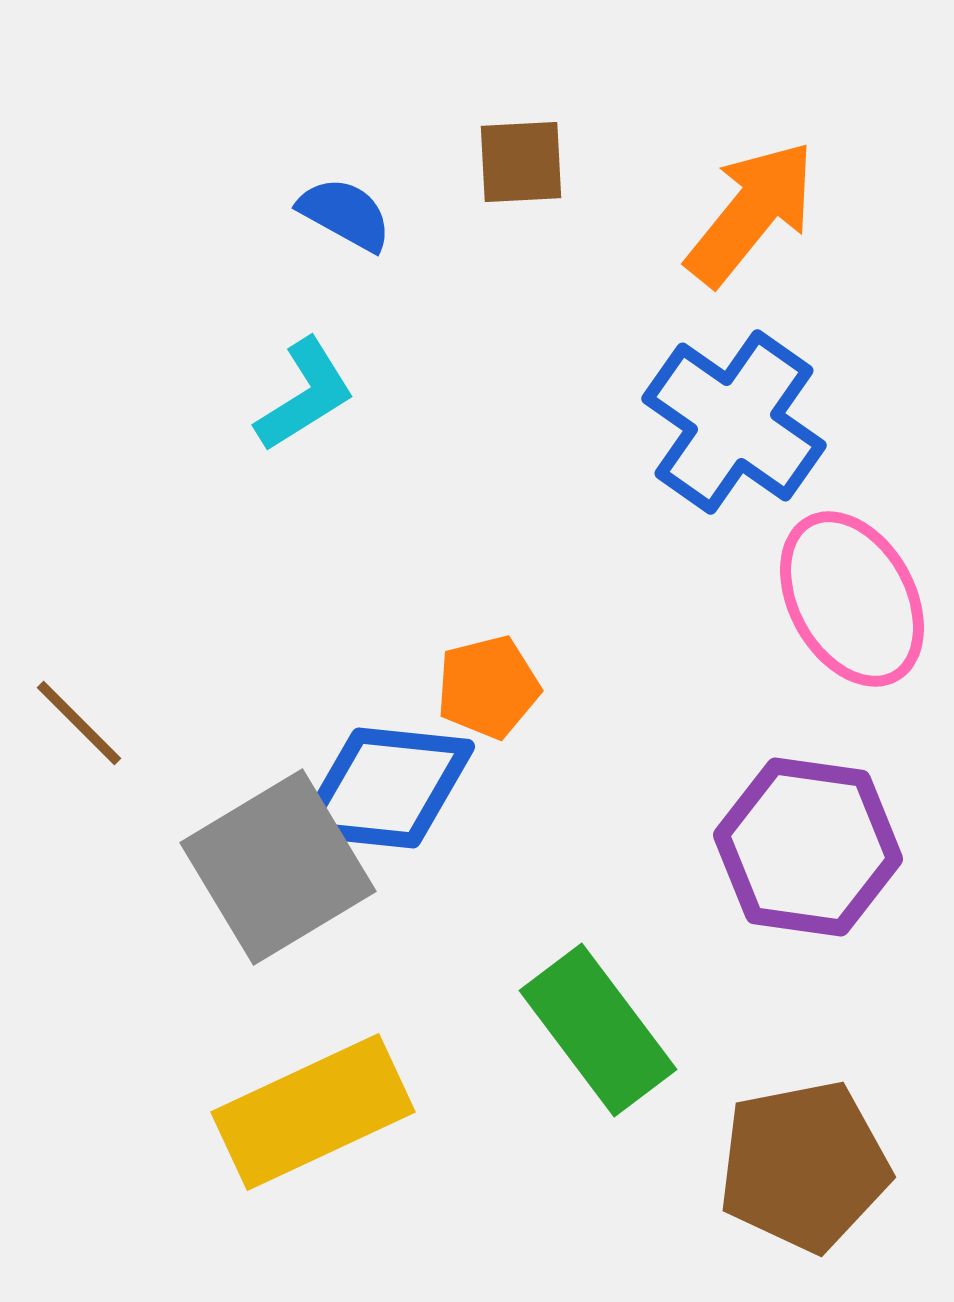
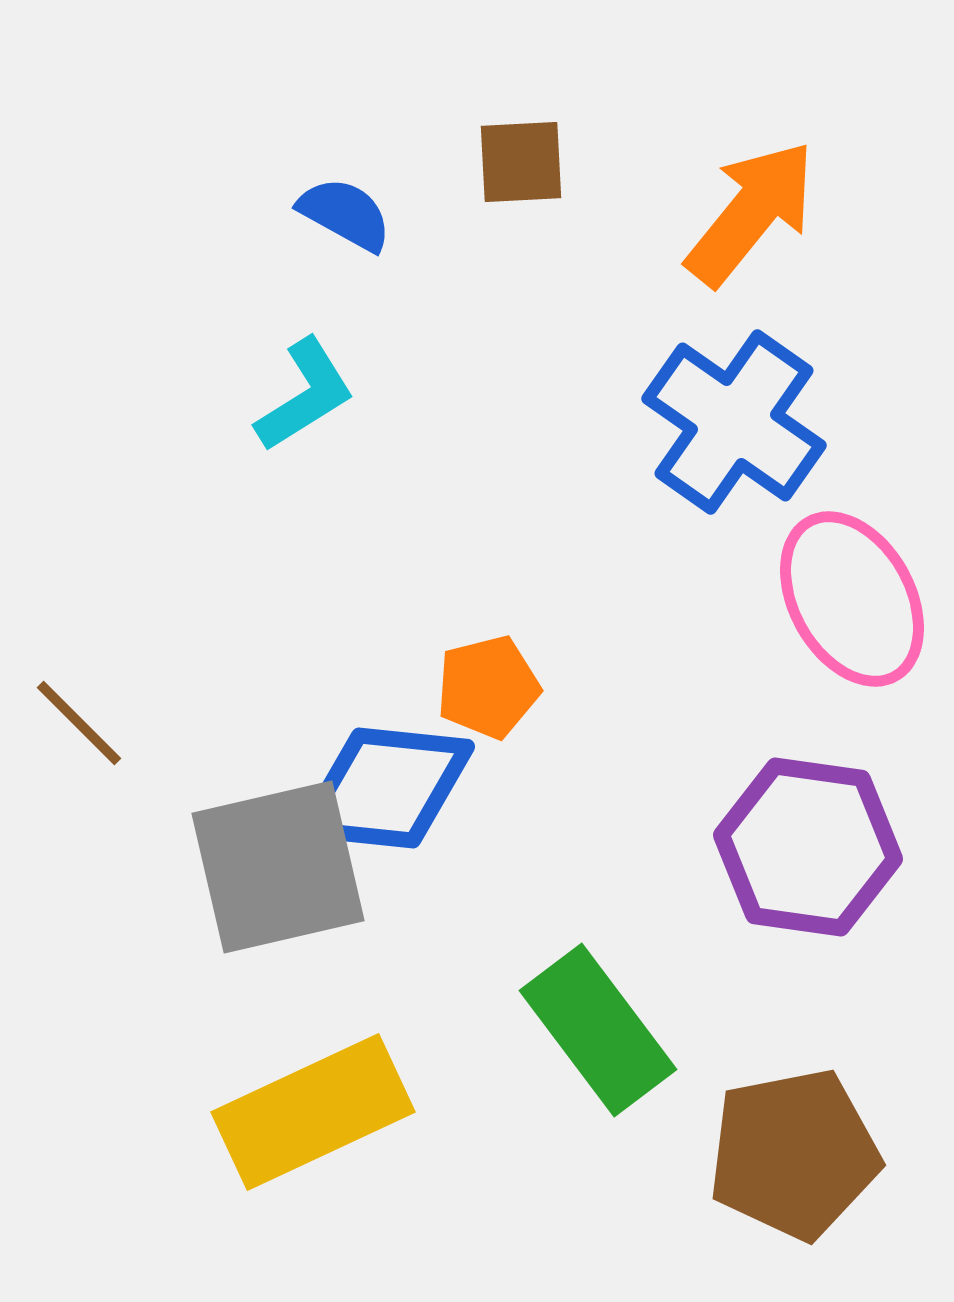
gray square: rotated 18 degrees clockwise
brown pentagon: moved 10 px left, 12 px up
